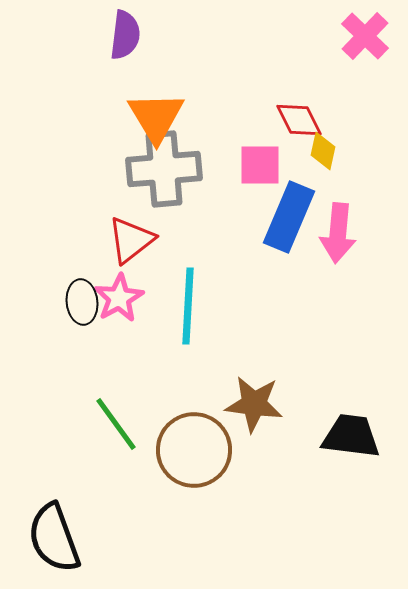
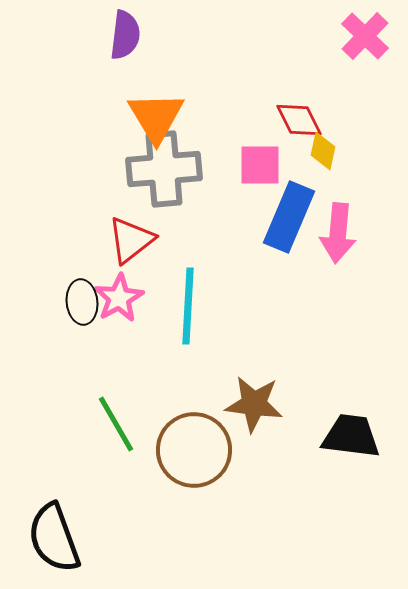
green line: rotated 6 degrees clockwise
